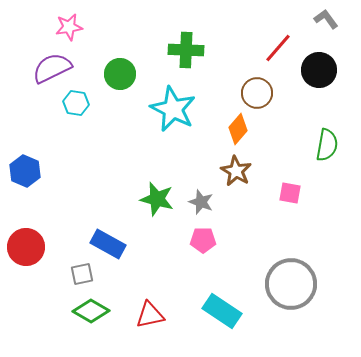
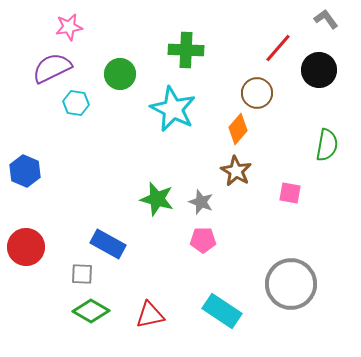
gray square: rotated 15 degrees clockwise
